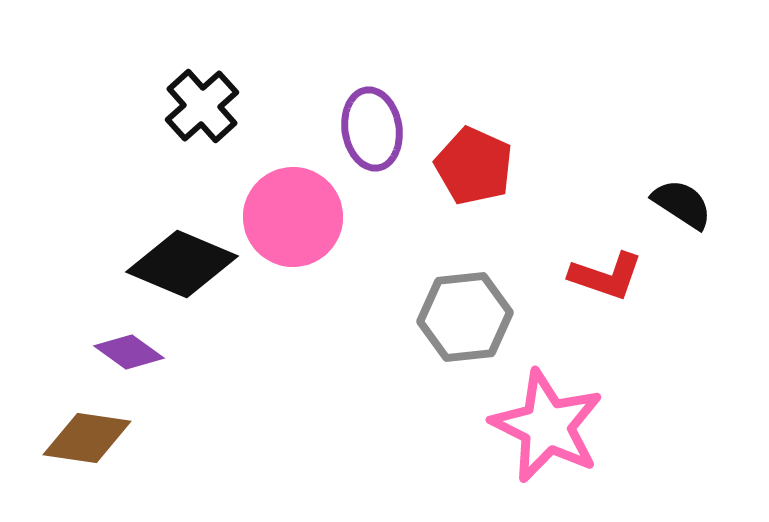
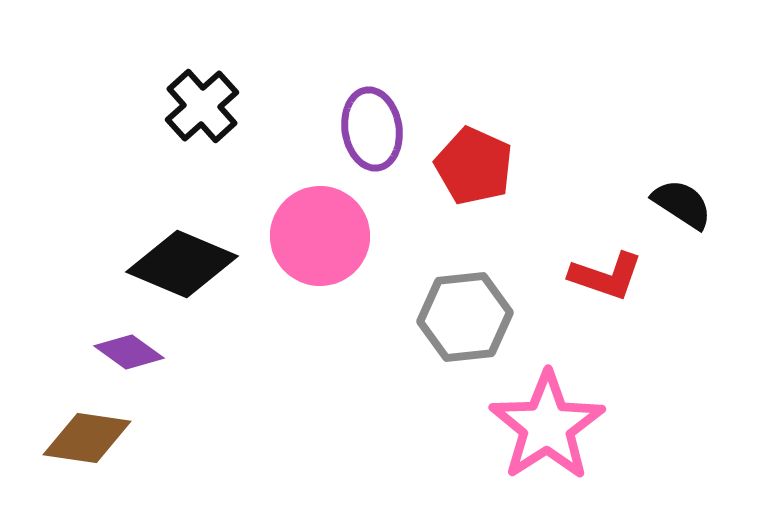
pink circle: moved 27 px right, 19 px down
pink star: rotated 13 degrees clockwise
